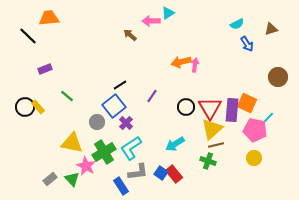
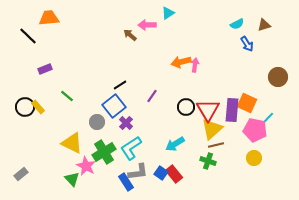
pink arrow at (151, 21): moved 4 px left, 4 px down
brown triangle at (271, 29): moved 7 px left, 4 px up
red triangle at (210, 108): moved 2 px left, 2 px down
yellow triangle at (72, 143): rotated 15 degrees clockwise
gray rectangle at (50, 179): moved 29 px left, 5 px up
blue rectangle at (121, 186): moved 5 px right, 4 px up
